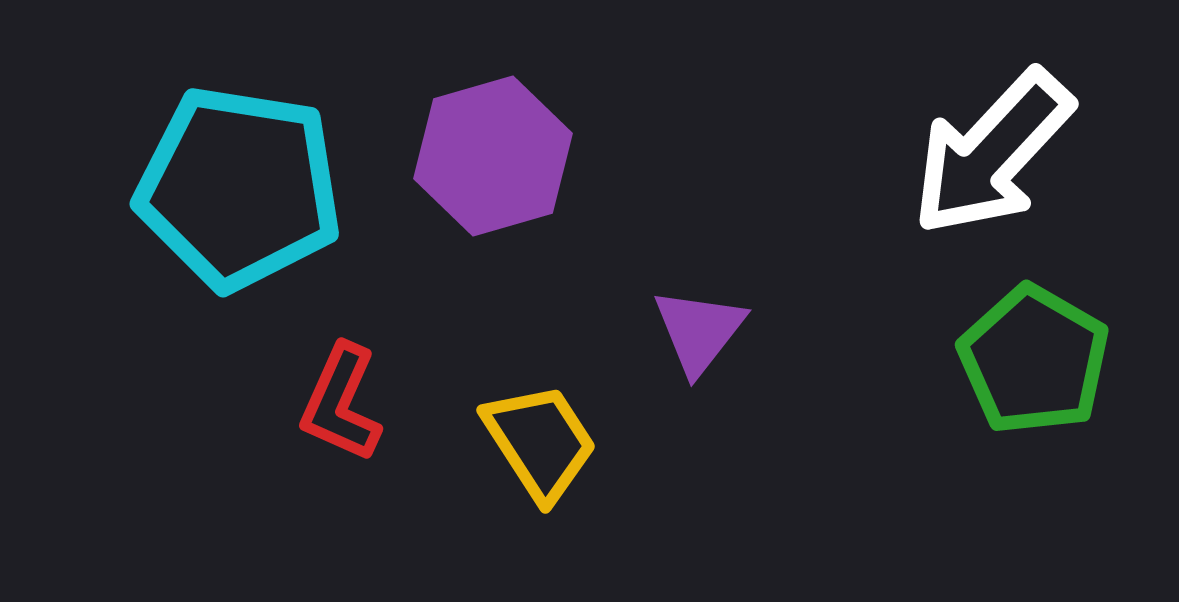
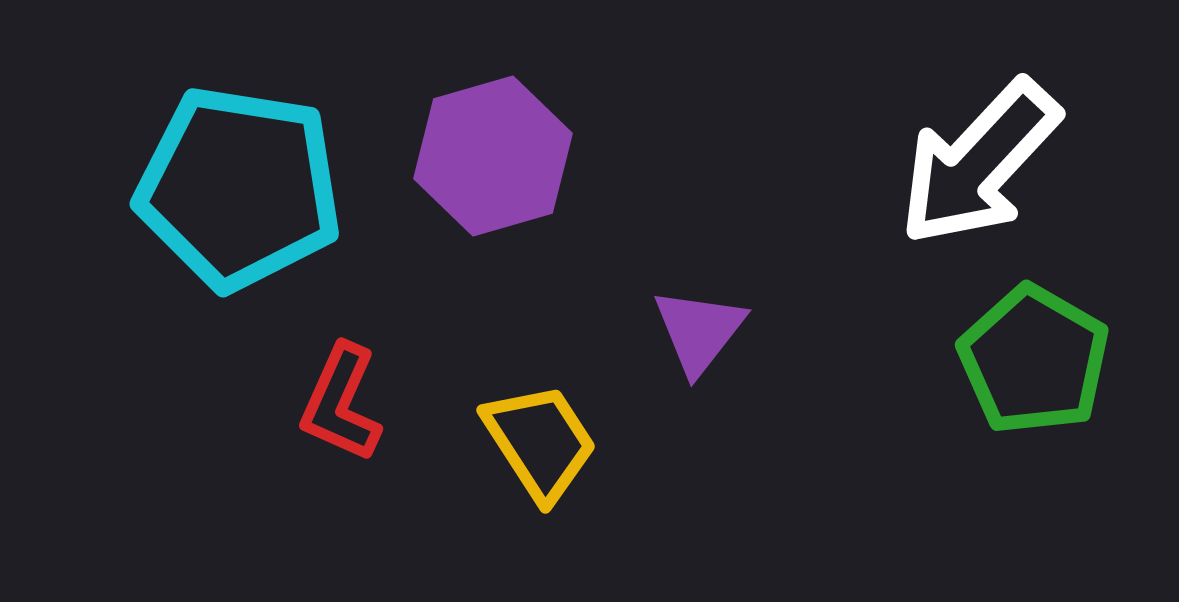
white arrow: moved 13 px left, 10 px down
